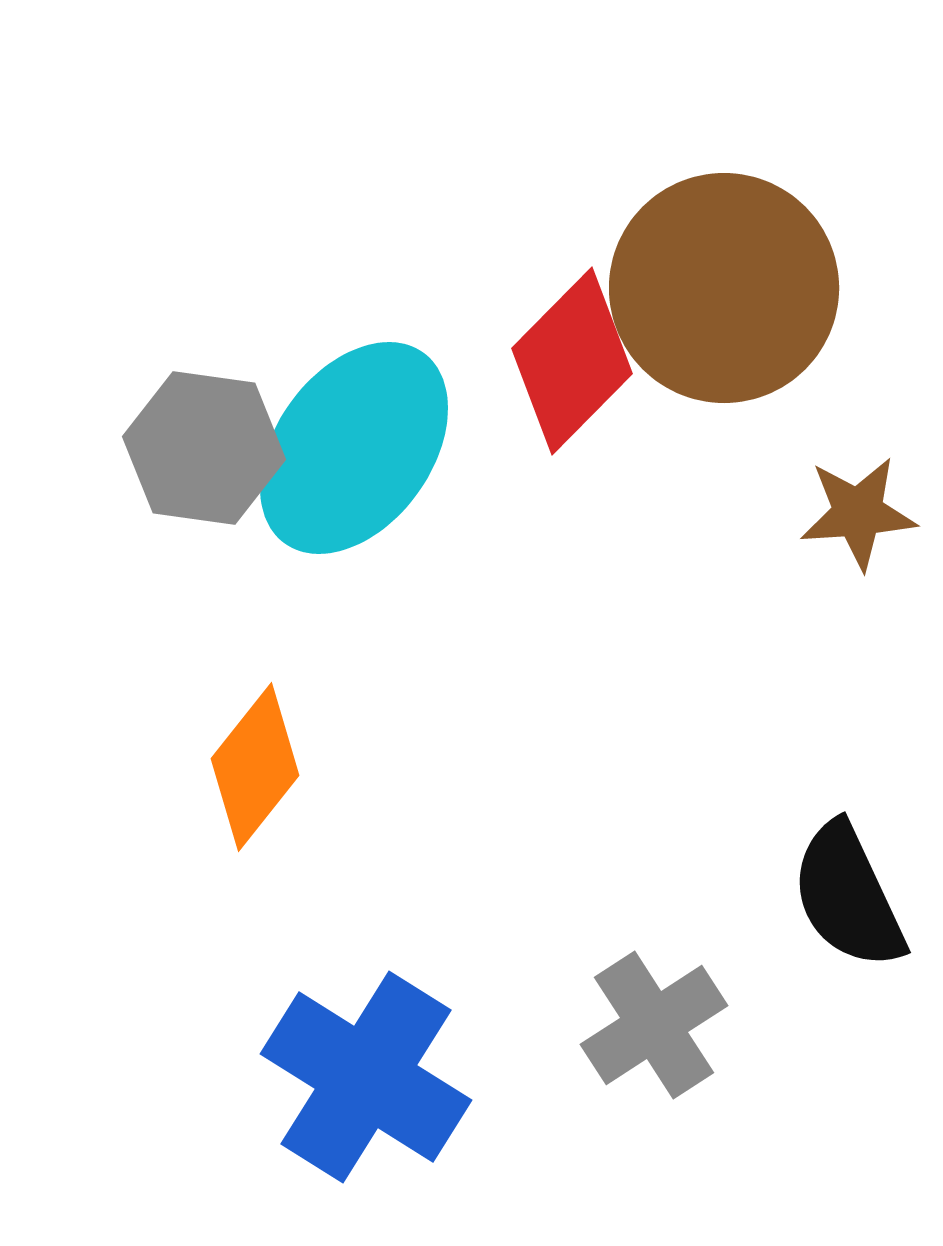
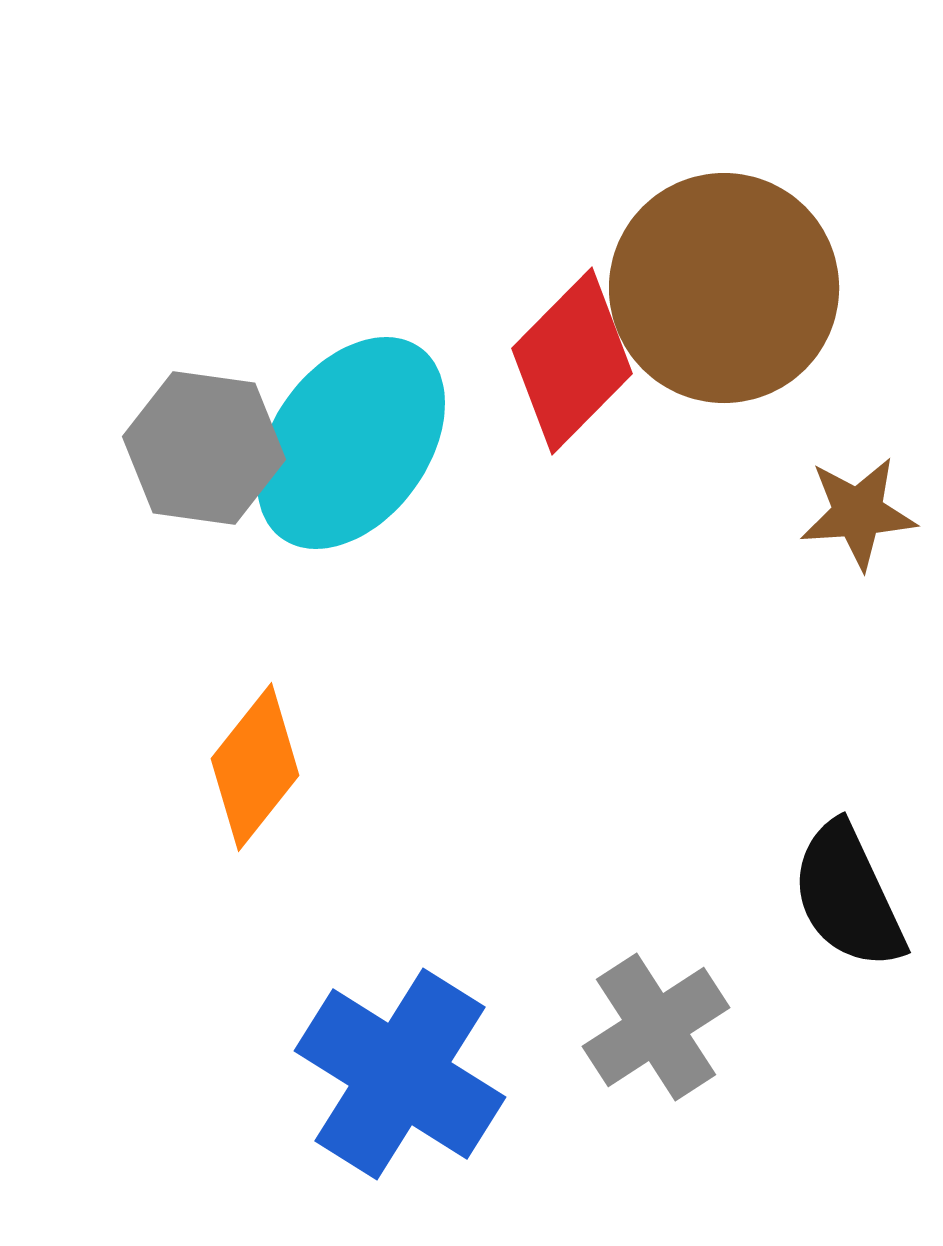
cyan ellipse: moved 3 px left, 5 px up
gray cross: moved 2 px right, 2 px down
blue cross: moved 34 px right, 3 px up
